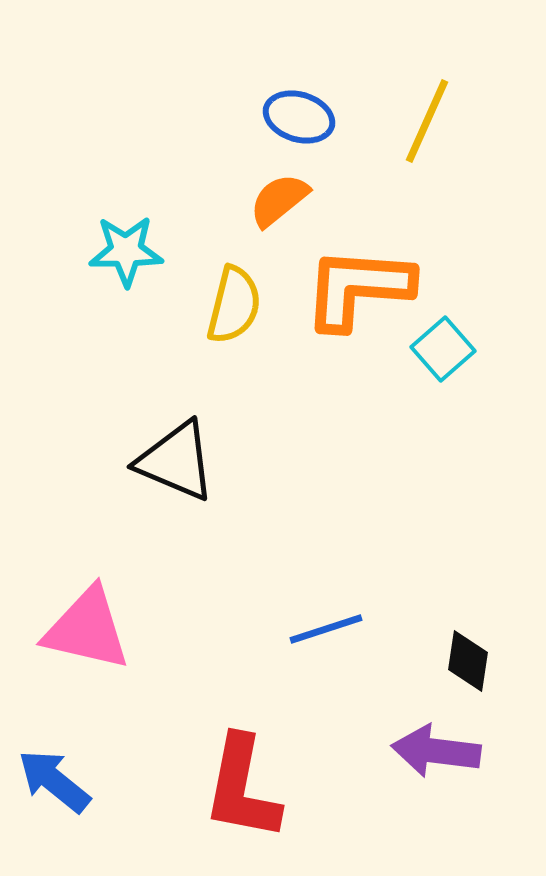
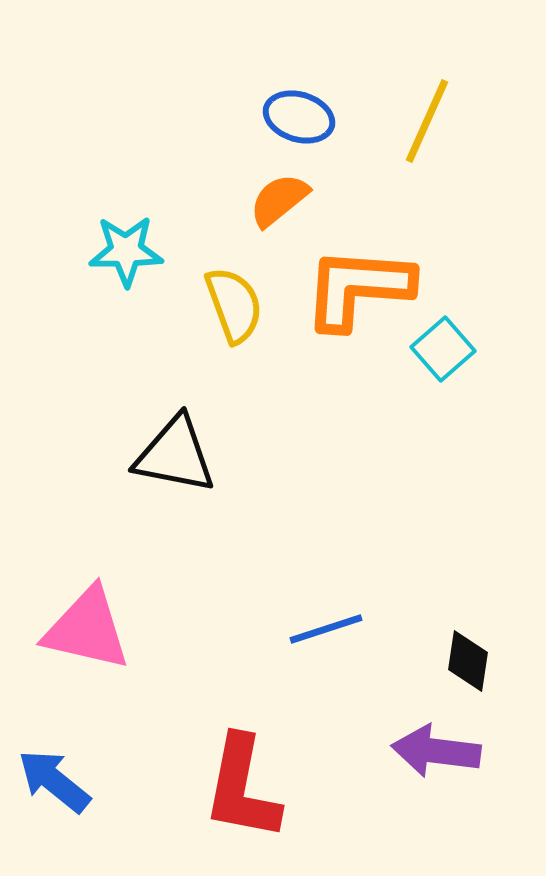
yellow semicircle: rotated 34 degrees counterclockwise
black triangle: moved 1 px left, 6 px up; rotated 12 degrees counterclockwise
